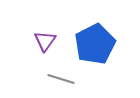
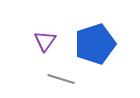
blue pentagon: rotated 9 degrees clockwise
